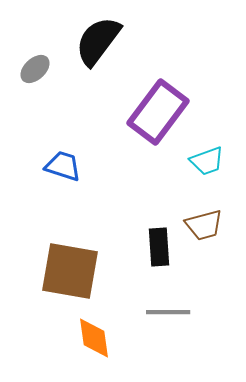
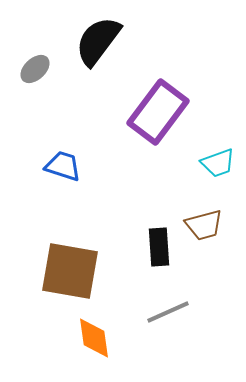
cyan trapezoid: moved 11 px right, 2 px down
gray line: rotated 24 degrees counterclockwise
